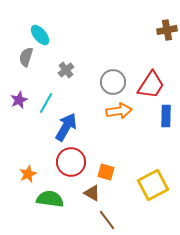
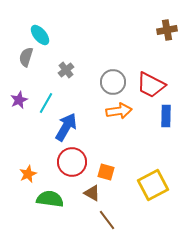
red trapezoid: rotated 84 degrees clockwise
red circle: moved 1 px right
